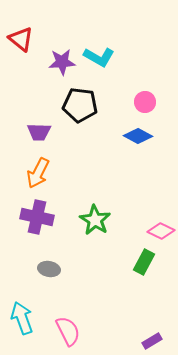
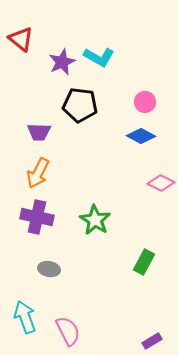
purple star: rotated 20 degrees counterclockwise
blue diamond: moved 3 px right
pink diamond: moved 48 px up
cyan arrow: moved 3 px right, 1 px up
